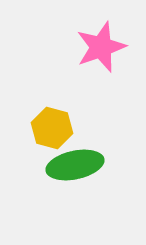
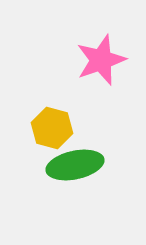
pink star: moved 13 px down
